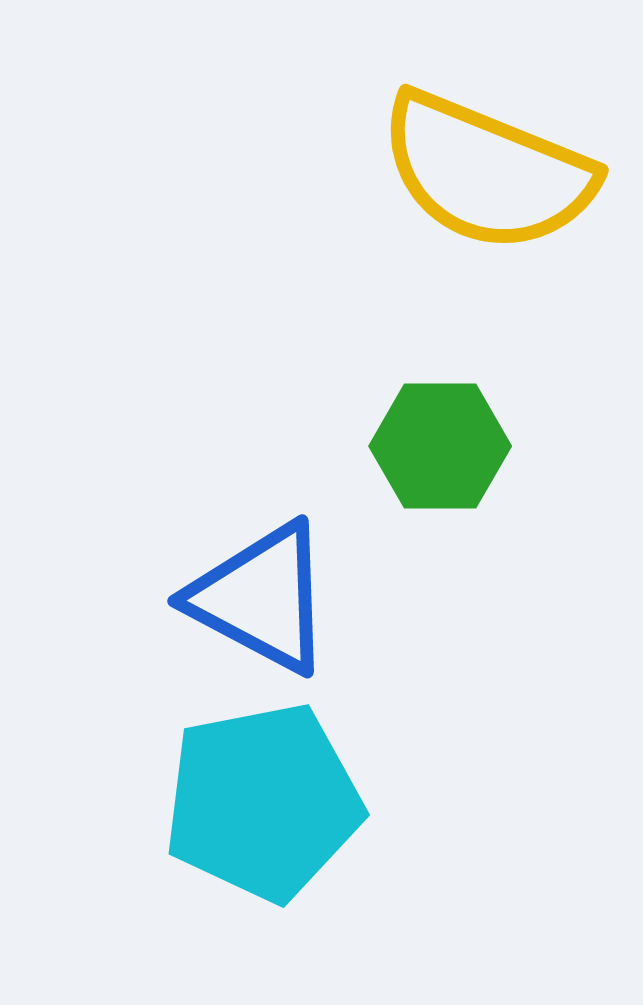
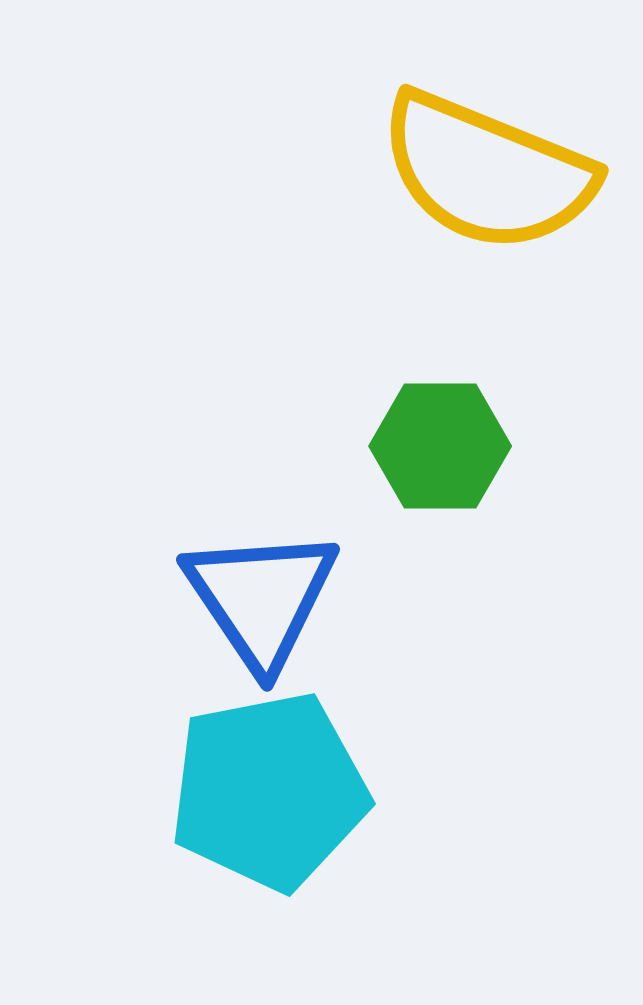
blue triangle: rotated 28 degrees clockwise
cyan pentagon: moved 6 px right, 11 px up
